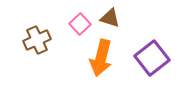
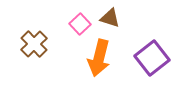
brown cross: moved 3 px left, 4 px down; rotated 20 degrees counterclockwise
orange arrow: moved 2 px left
